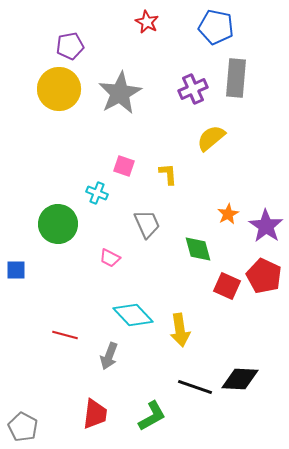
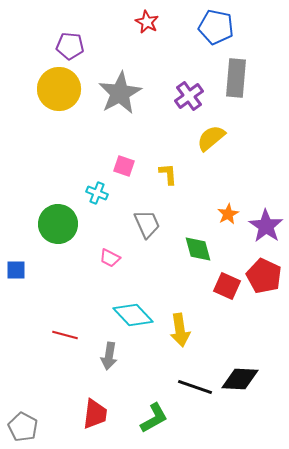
purple pentagon: rotated 16 degrees clockwise
purple cross: moved 4 px left, 7 px down; rotated 12 degrees counterclockwise
gray arrow: rotated 12 degrees counterclockwise
green L-shape: moved 2 px right, 2 px down
